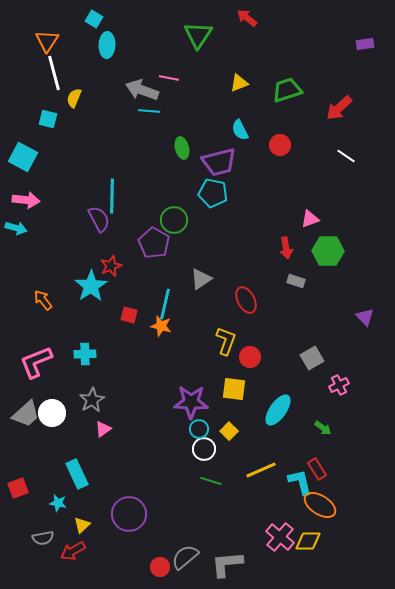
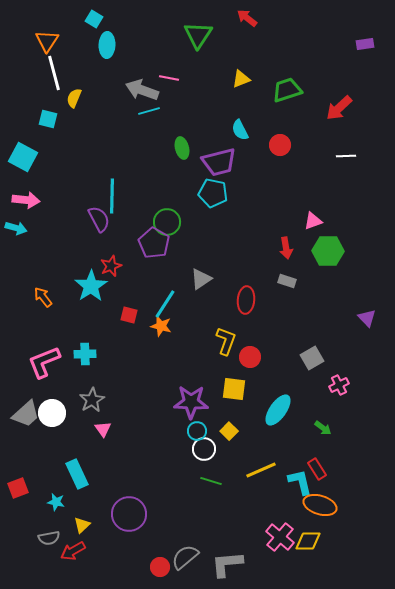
yellow triangle at (239, 83): moved 2 px right, 4 px up
cyan line at (149, 111): rotated 20 degrees counterclockwise
white line at (346, 156): rotated 36 degrees counterclockwise
pink triangle at (310, 219): moved 3 px right, 2 px down
green circle at (174, 220): moved 7 px left, 2 px down
gray rectangle at (296, 281): moved 9 px left
orange arrow at (43, 300): moved 3 px up
red ellipse at (246, 300): rotated 32 degrees clockwise
cyan line at (165, 304): rotated 20 degrees clockwise
purple triangle at (365, 317): moved 2 px right, 1 px down
pink L-shape at (36, 362): moved 8 px right
pink triangle at (103, 429): rotated 30 degrees counterclockwise
cyan circle at (199, 429): moved 2 px left, 2 px down
cyan star at (58, 503): moved 2 px left, 1 px up
orange ellipse at (320, 505): rotated 16 degrees counterclockwise
gray semicircle at (43, 538): moved 6 px right
